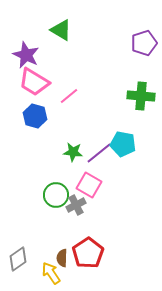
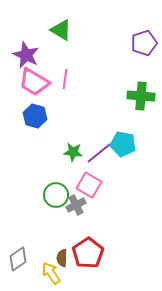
pink line: moved 4 px left, 17 px up; rotated 42 degrees counterclockwise
